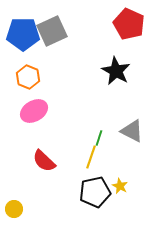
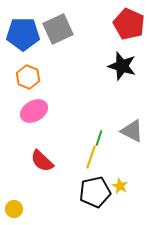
gray square: moved 6 px right, 2 px up
black star: moved 6 px right, 5 px up; rotated 12 degrees counterclockwise
red semicircle: moved 2 px left
